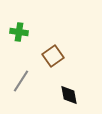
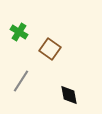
green cross: rotated 24 degrees clockwise
brown square: moved 3 px left, 7 px up; rotated 20 degrees counterclockwise
